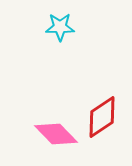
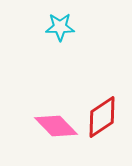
pink diamond: moved 8 px up
